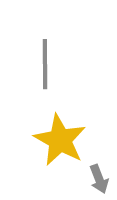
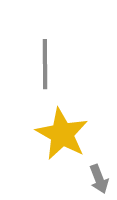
yellow star: moved 2 px right, 6 px up
